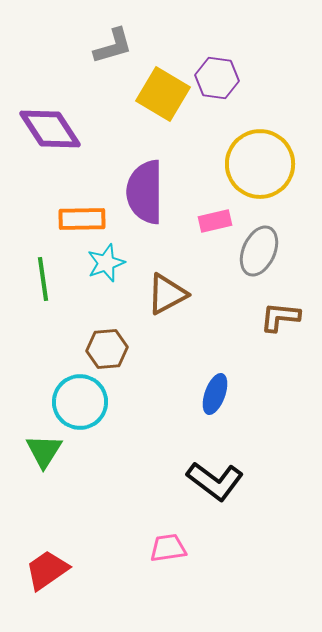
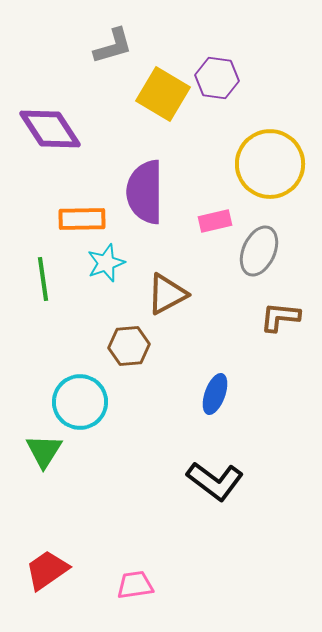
yellow circle: moved 10 px right
brown hexagon: moved 22 px right, 3 px up
pink trapezoid: moved 33 px left, 37 px down
